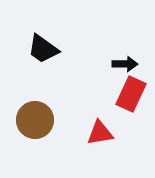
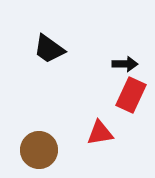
black trapezoid: moved 6 px right
red rectangle: moved 1 px down
brown circle: moved 4 px right, 30 px down
